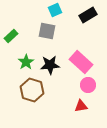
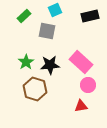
black rectangle: moved 2 px right, 1 px down; rotated 18 degrees clockwise
green rectangle: moved 13 px right, 20 px up
brown hexagon: moved 3 px right, 1 px up
